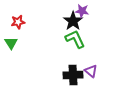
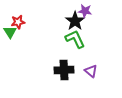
purple star: moved 3 px right
black star: moved 2 px right
green triangle: moved 1 px left, 11 px up
black cross: moved 9 px left, 5 px up
